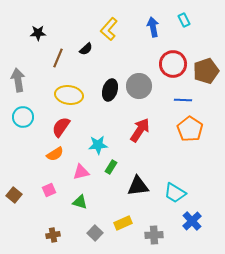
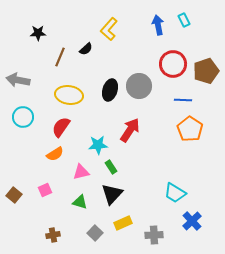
blue arrow: moved 5 px right, 2 px up
brown line: moved 2 px right, 1 px up
gray arrow: rotated 70 degrees counterclockwise
red arrow: moved 10 px left
green rectangle: rotated 64 degrees counterclockwise
black triangle: moved 26 px left, 8 px down; rotated 40 degrees counterclockwise
pink square: moved 4 px left
